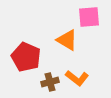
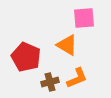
pink square: moved 5 px left, 1 px down
orange triangle: moved 5 px down
orange L-shape: rotated 60 degrees counterclockwise
